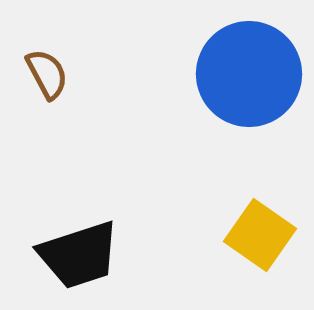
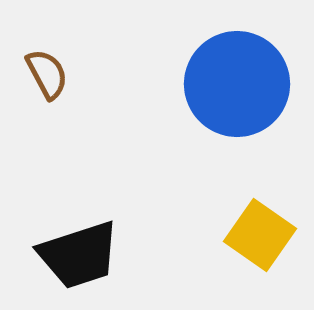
blue circle: moved 12 px left, 10 px down
